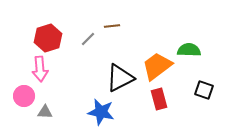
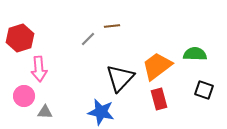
red hexagon: moved 28 px left
green semicircle: moved 6 px right, 4 px down
pink arrow: moved 1 px left
black triangle: rotated 20 degrees counterclockwise
